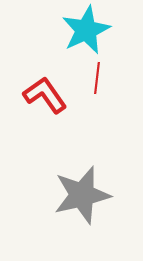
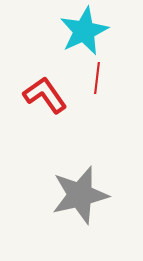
cyan star: moved 2 px left, 1 px down
gray star: moved 2 px left
